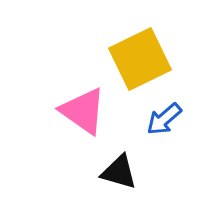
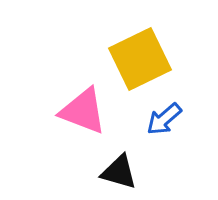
pink triangle: rotated 14 degrees counterclockwise
